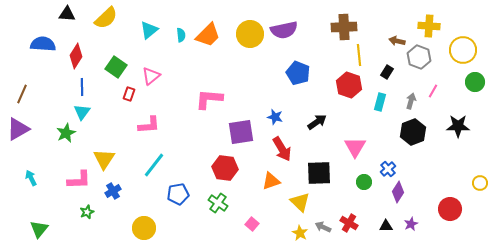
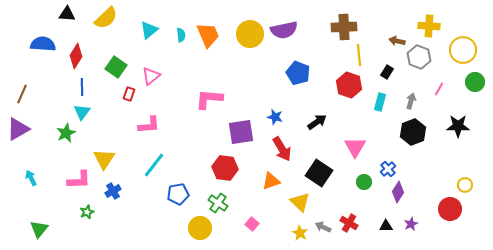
orange trapezoid at (208, 35): rotated 68 degrees counterclockwise
pink line at (433, 91): moved 6 px right, 2 px up
black square at (319, 173): rotated 36 degrees clockwise
yellow circle at (480, 183): moved 15 px left, 2 px down
yellow circle at (144, 228): moved 56 px right
